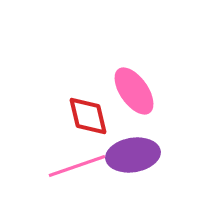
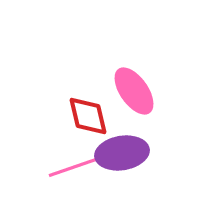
purple ellipse: moved 11 px left, 2 px up
